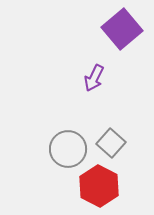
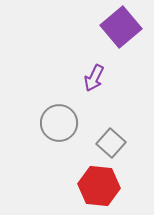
purple square: moved 1 px left, 2 px up
gray circle: moved 9 px left, 26 px up
red hexagon: rotated 21 degrees counterclockwise
